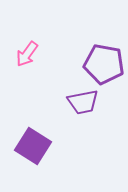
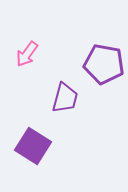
purple trapezoid: moved 18 px left, 4 px up; rotated 64 degrees counterclockwise
